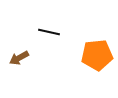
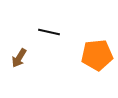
brown arrow: rotated 30 degrees counterclockwise
